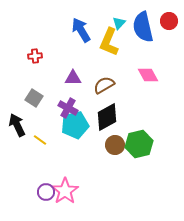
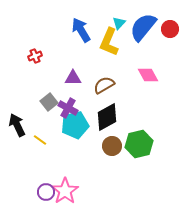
red circle: moved 1 px right, 8 px down
blue semicircle: rotated 52 degrees clockwise
red cross: rotated 16 degrees counterclockwise
gray square: moved 15 px right, 4 px down; rotated 18 degrees clockwise
brown circle: moved 3 px left, 1 px down
